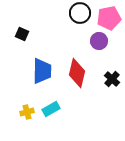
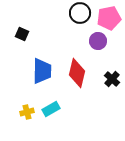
purple circle: moved 1 px left
